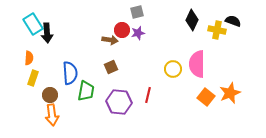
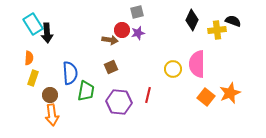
yellow cross: rotated 18 degrees counterclockwise
